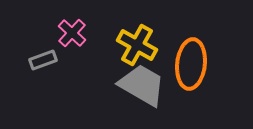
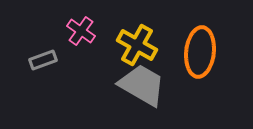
pink cross: moved 9 px right, 2 px up; rotated 8 degrees counterclockwise
orange ellipse: moved 9 px right, 12 px up
